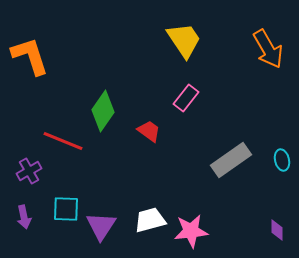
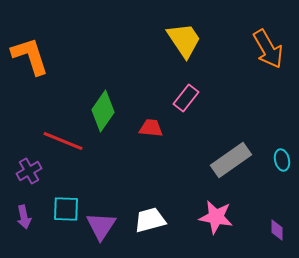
red trapezoid: moved 2 px right, 3 px up; rotated 30 degrees counterclockwise
pink star: moved 25 px right, 14 px up; rotated 16 degrees clockwise
